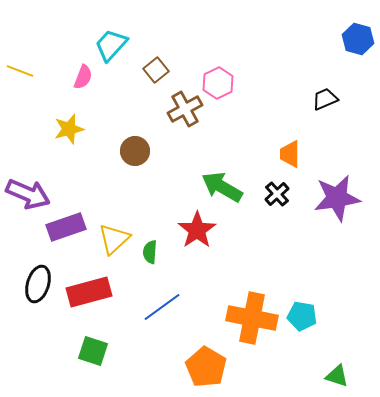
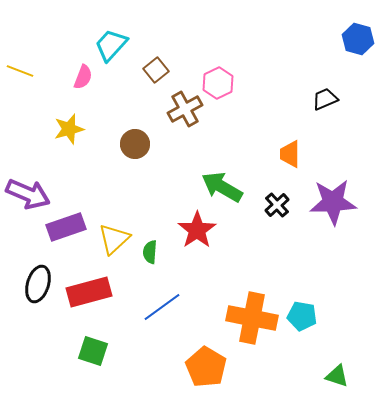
brown circle: moved 7 px up
black cross: moved 11 px down
purple star: moved 4 px left, 4 px down; rotated 6 degrees clockwise
